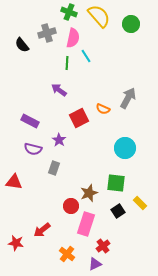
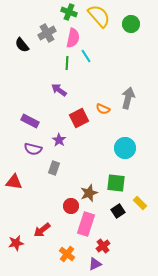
gray cross: rotated 12 degrees counterclockwise
gray arrow: rotated 15 degrees counterclockwise
red star: rotated 21 degrees counterclockwise
